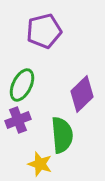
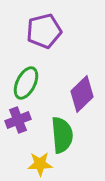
green ellipse: moved 4 px right, 2 px up
yellow star: rotated 20 degrees counterclockwise
